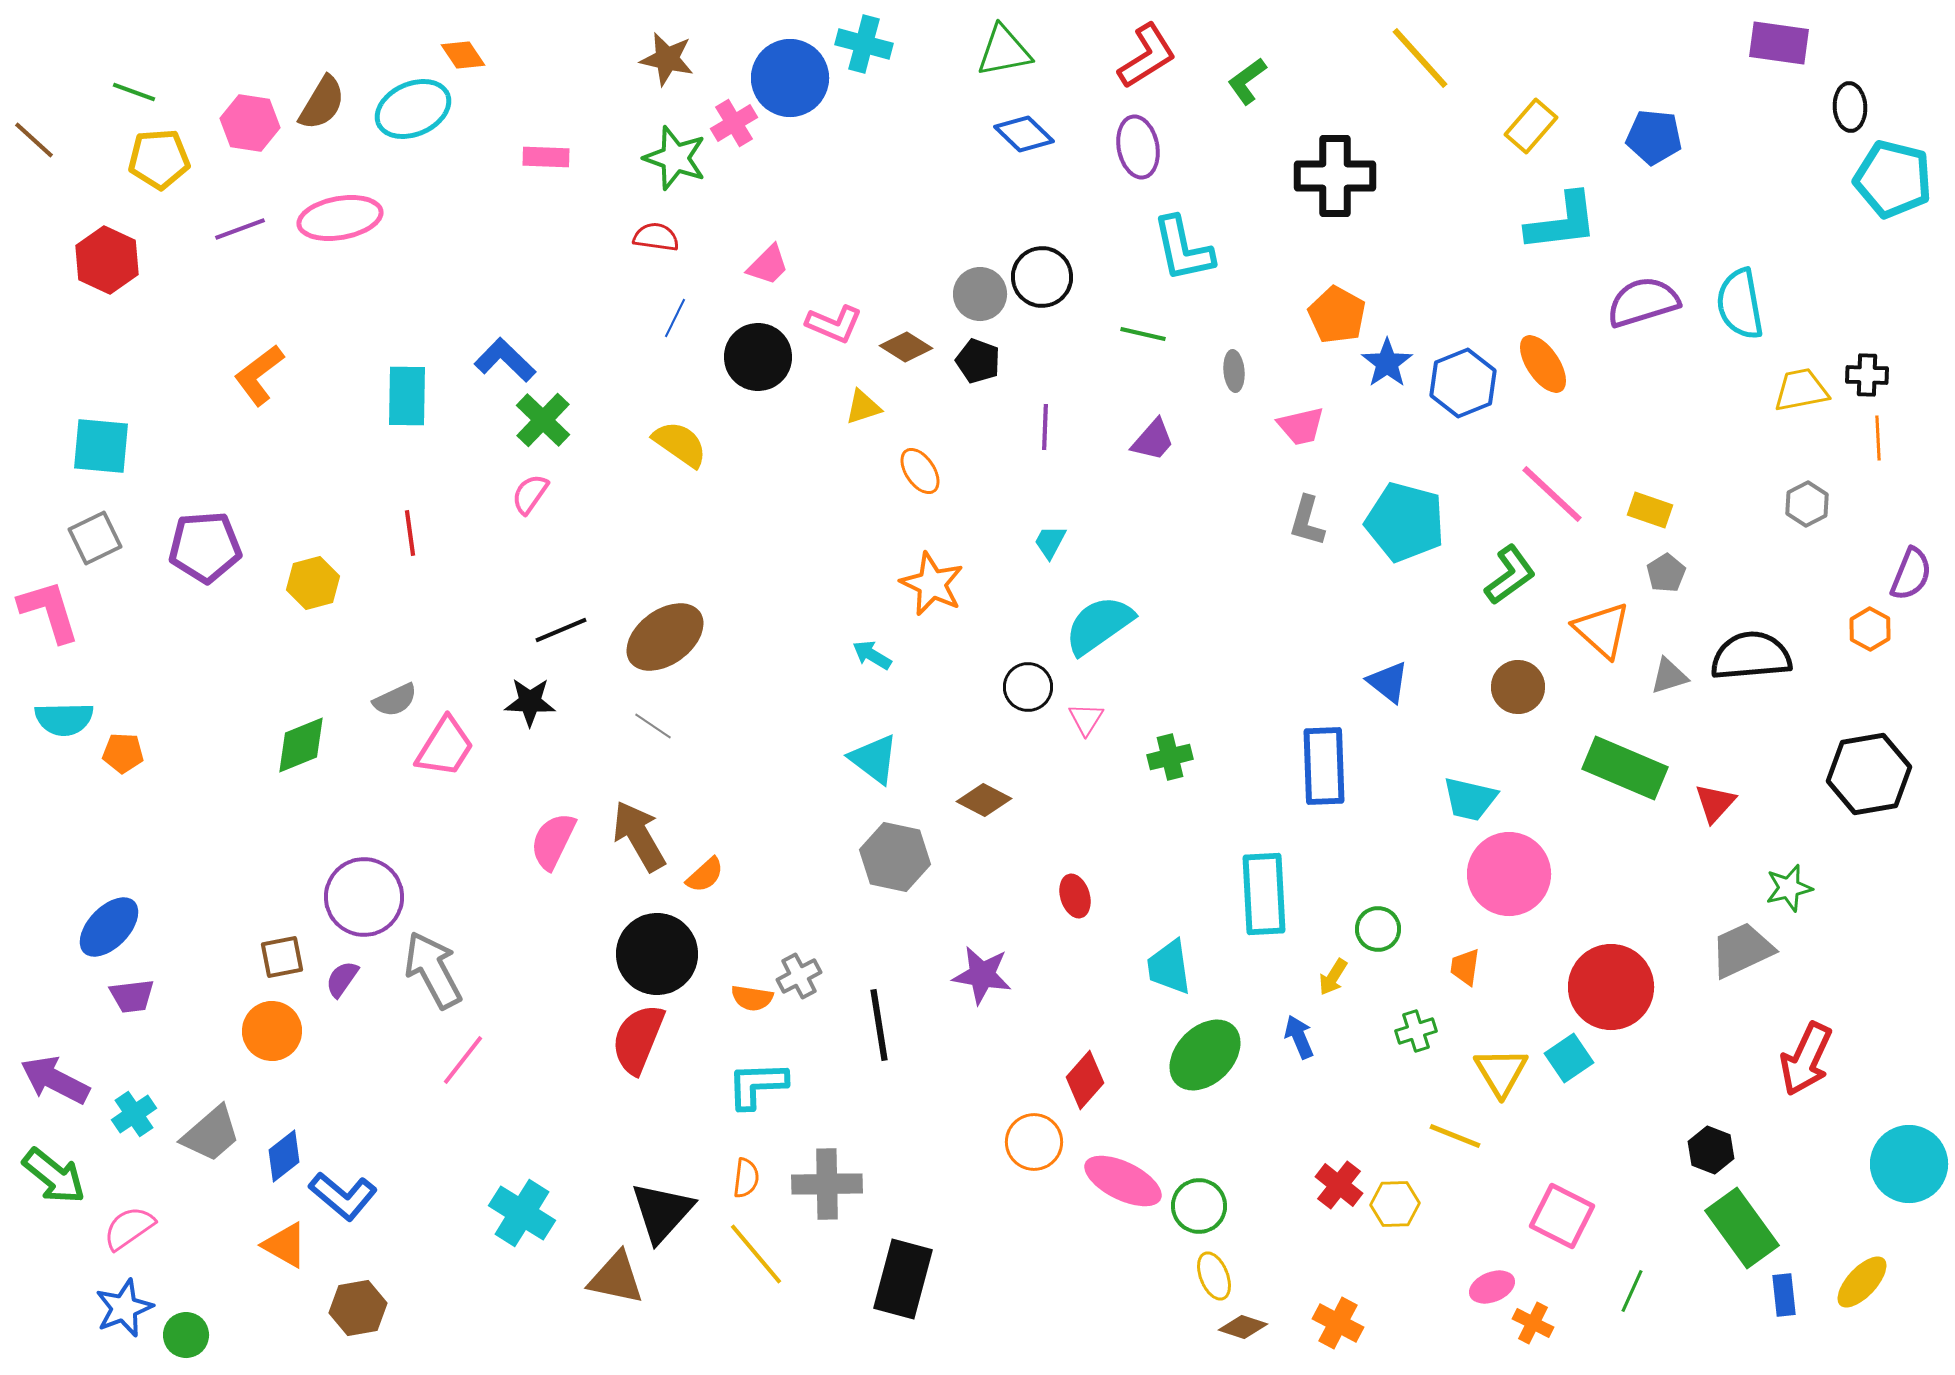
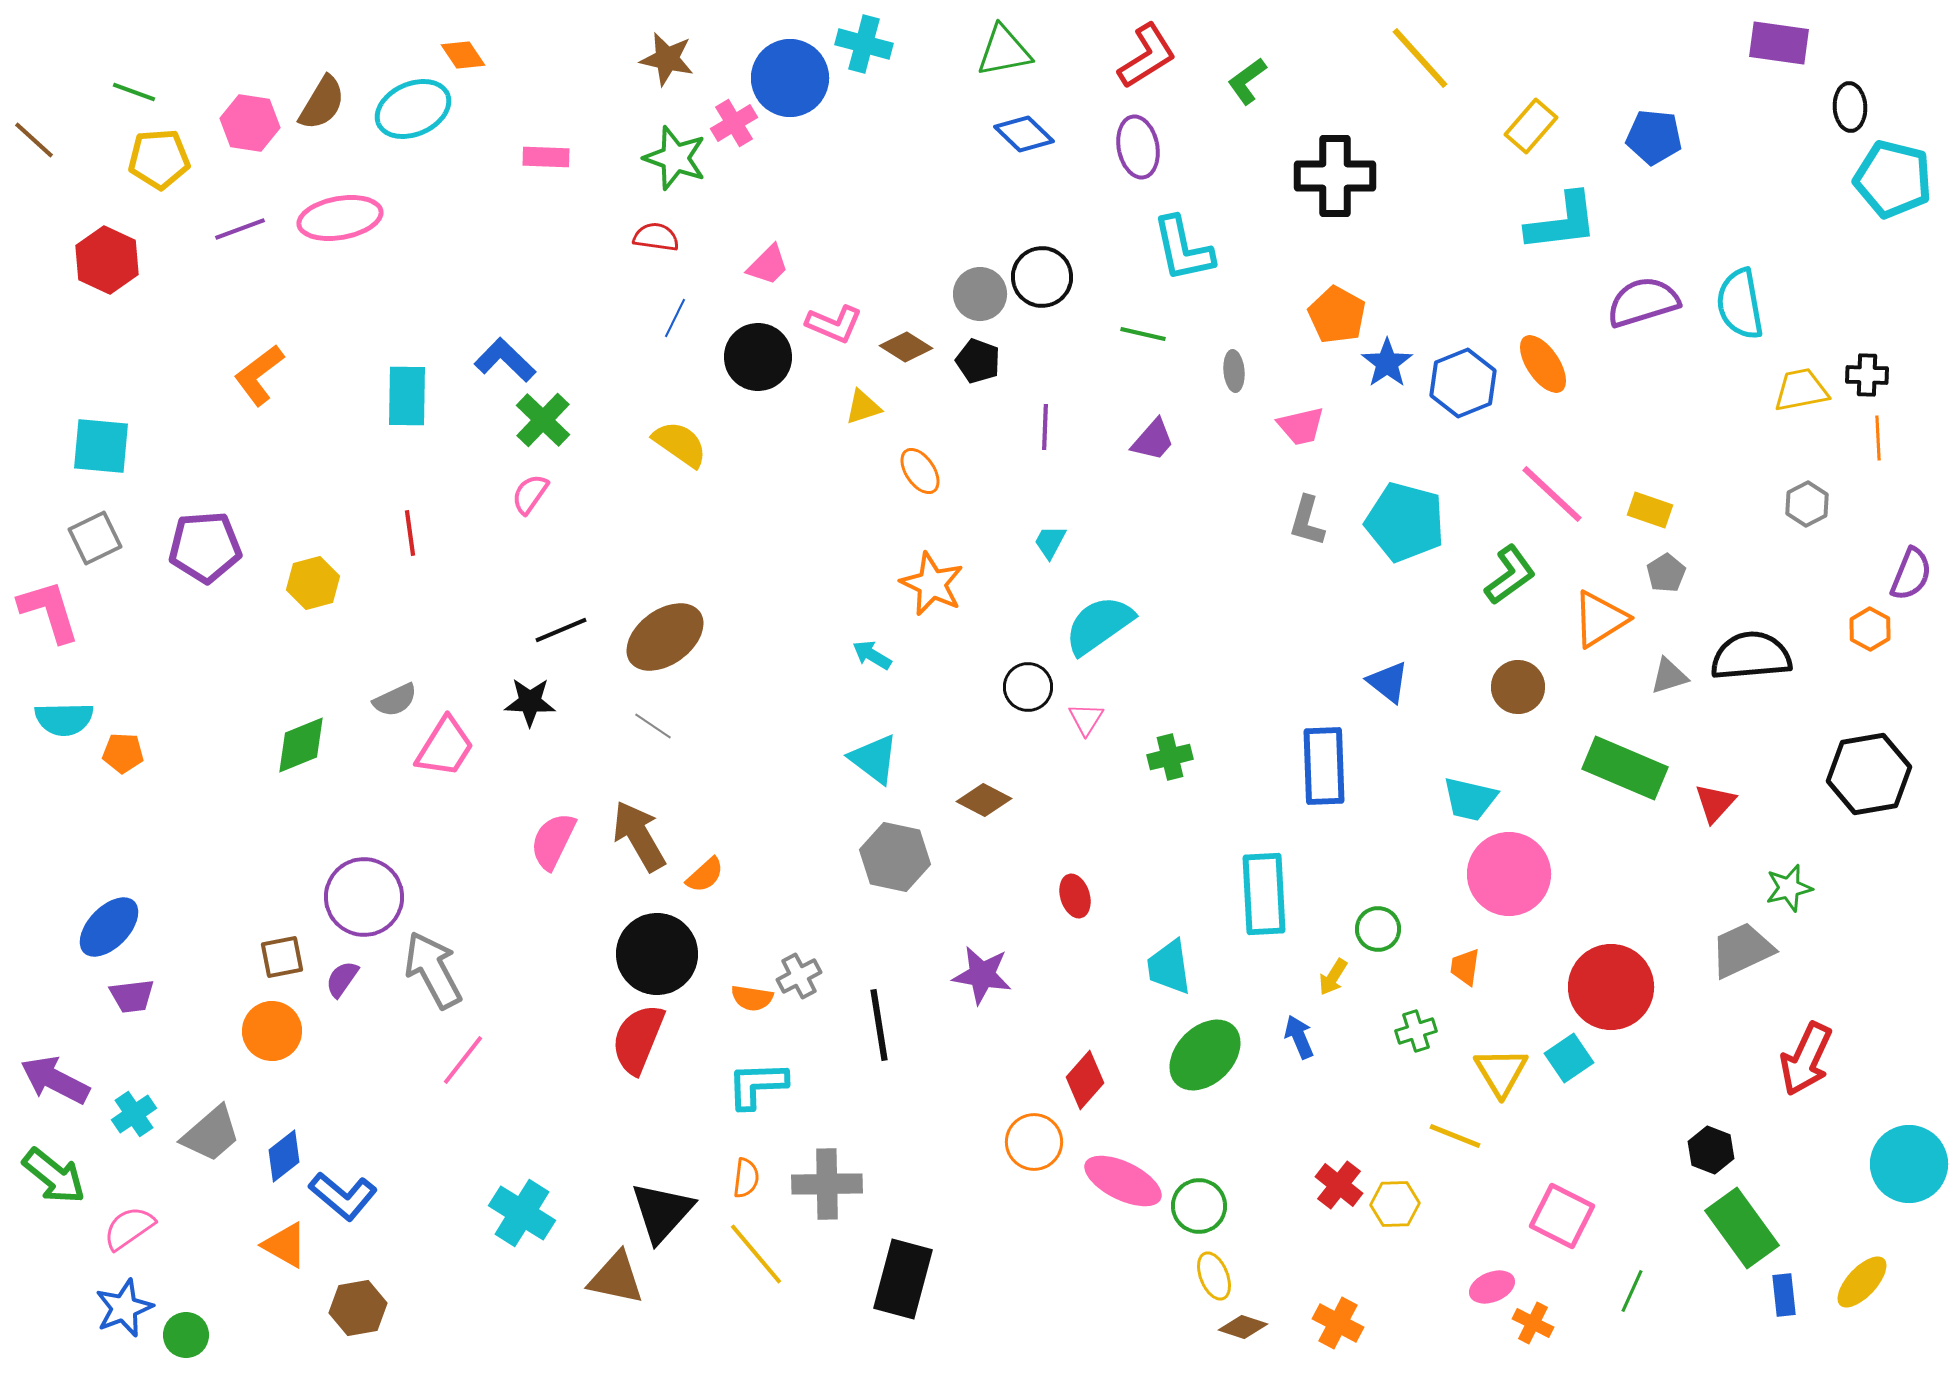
orange triangle at (1602, 630): moved 2 px left, 11 px up; rotated 46 degrees clockwise
